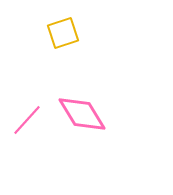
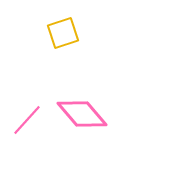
pink diamond: rotated 9 degrees counterclockwise
